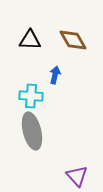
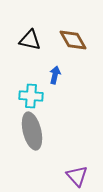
black triangle: rotated 10 degrees clockwise
